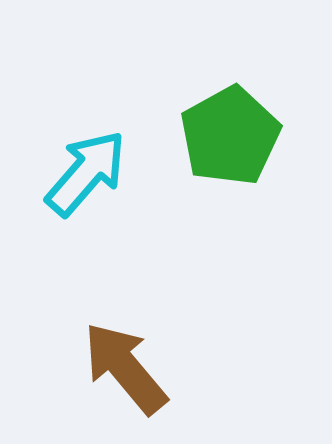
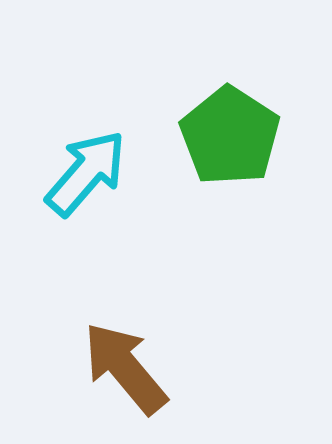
green pentagon: rotated 10 degrees counterclockwise
